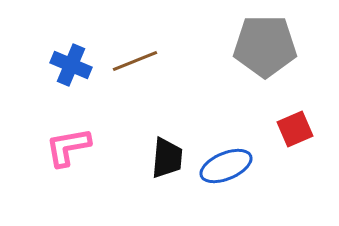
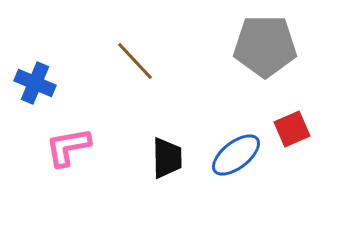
brown line: rotated 69 degrees clockwise
blue cross: moved 36 px left, 18 px down
red square: moved 3 px left
black trapezoid: rotated 6 degrees counterclockwise
blue ellipse: moved 10 px right, 11 px up; rotated 15 degrees counterclockwise
